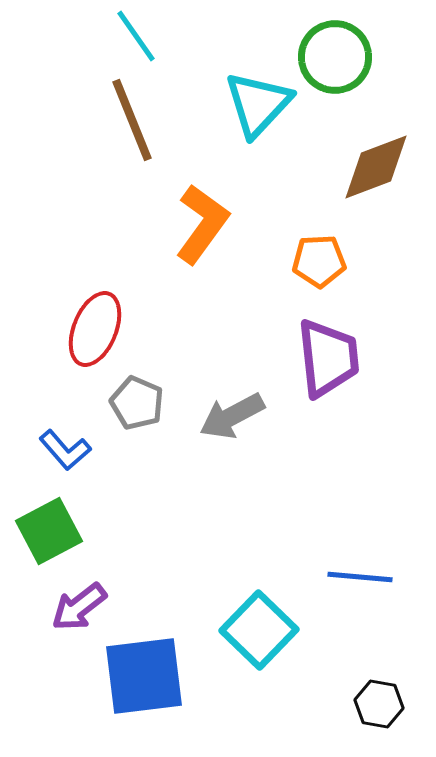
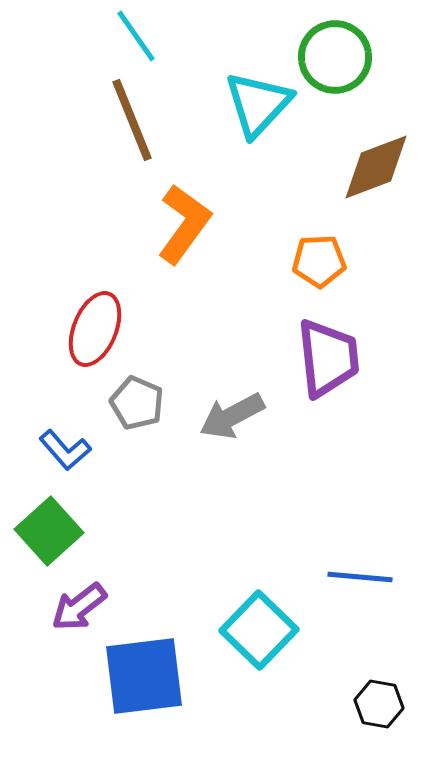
orange L-shape: moved 18 px left
green square: rotated 14 degrees counterclockwise
